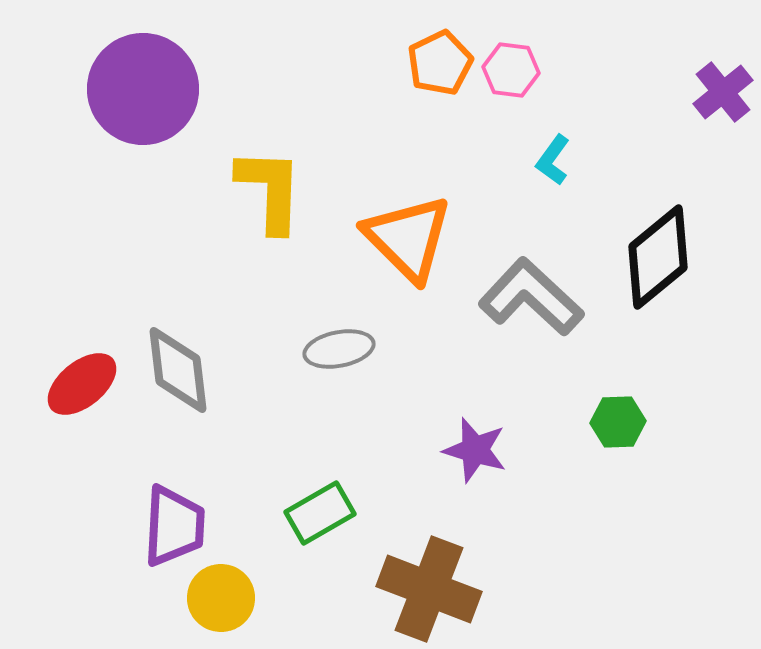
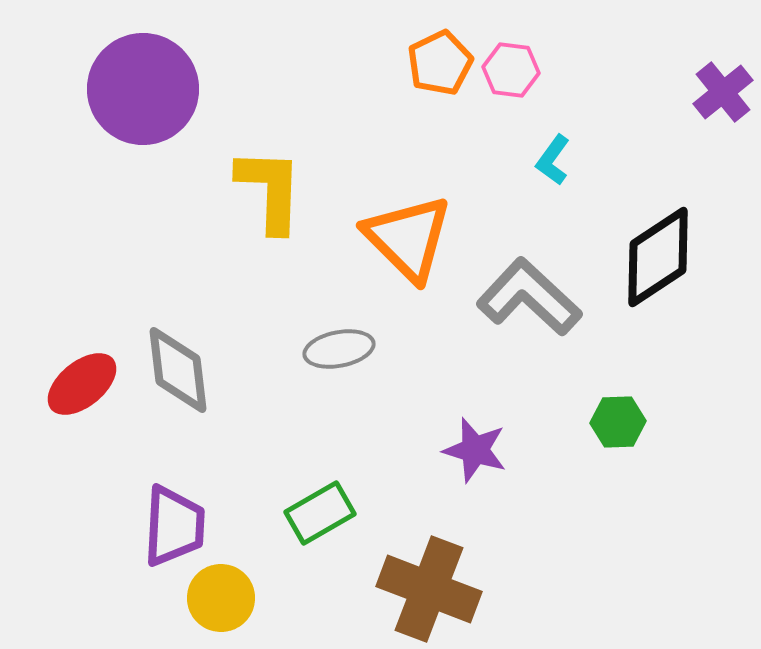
black diamond: rotated 6 degrees clockwise
gray L-shape: moved 2 px left
